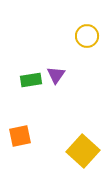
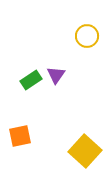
green rectangle: rotated 25 degrees counterclockwise
yellow square: moved 2 px right
